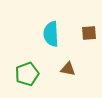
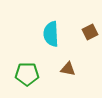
brown square: moved 1 px right, 1 px up; rotated 21 degrees counterclockwise
green pentagon: rotated 20 degrees clockwise
